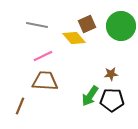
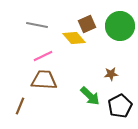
green circle: moved 1 px left
brown trapezoid: moved 1 px left, 1 px up
green arrow: rotated 80 degrees counterclockwise
black pentagon: moved 8 px right, 6 px down; rotated 30 degrees counterclockwise
